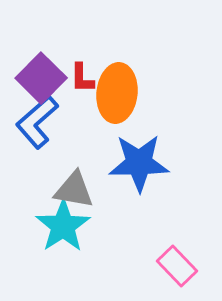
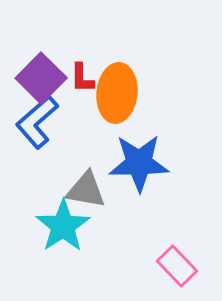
gray triangle: moved 12 px right
